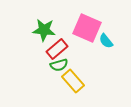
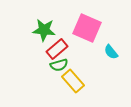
cyan semicircle: moved 5 px right, 11 px down
